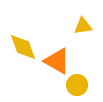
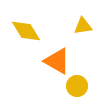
yellow diamond: moved 3 px right, 16 px up; rotated 12 degrees counterclockwise
yellow circle: moved 1 px down
